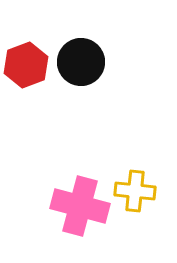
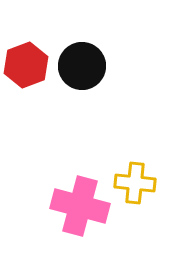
black circle: moved 1 px right, 4 px down
yellow cross: moved 8 px up
